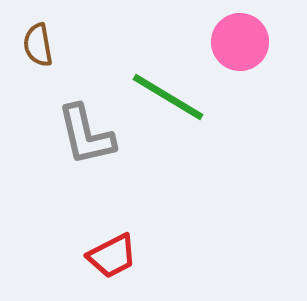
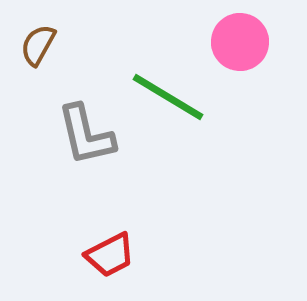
brown semicircle: rotated 39 degrees clockwise
red trapezoid: moved 2 px left, 1 px up
